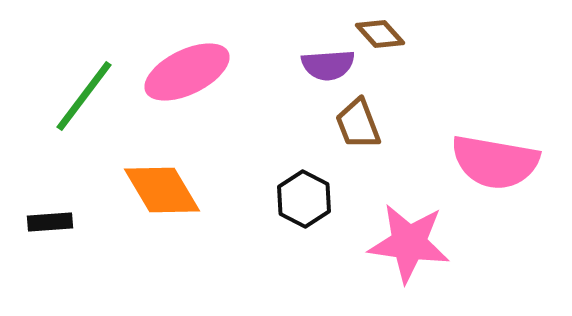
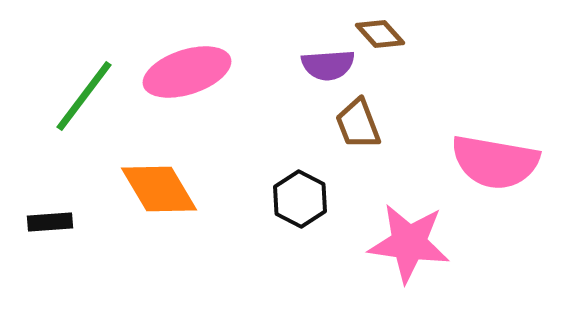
pink ellipse: rotated 8 degrees clockwise
orange diamond: moved 3 px left, 1 px up
black hexagon: moved 4 px left
